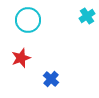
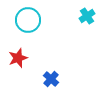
red star: moved 3 px left
